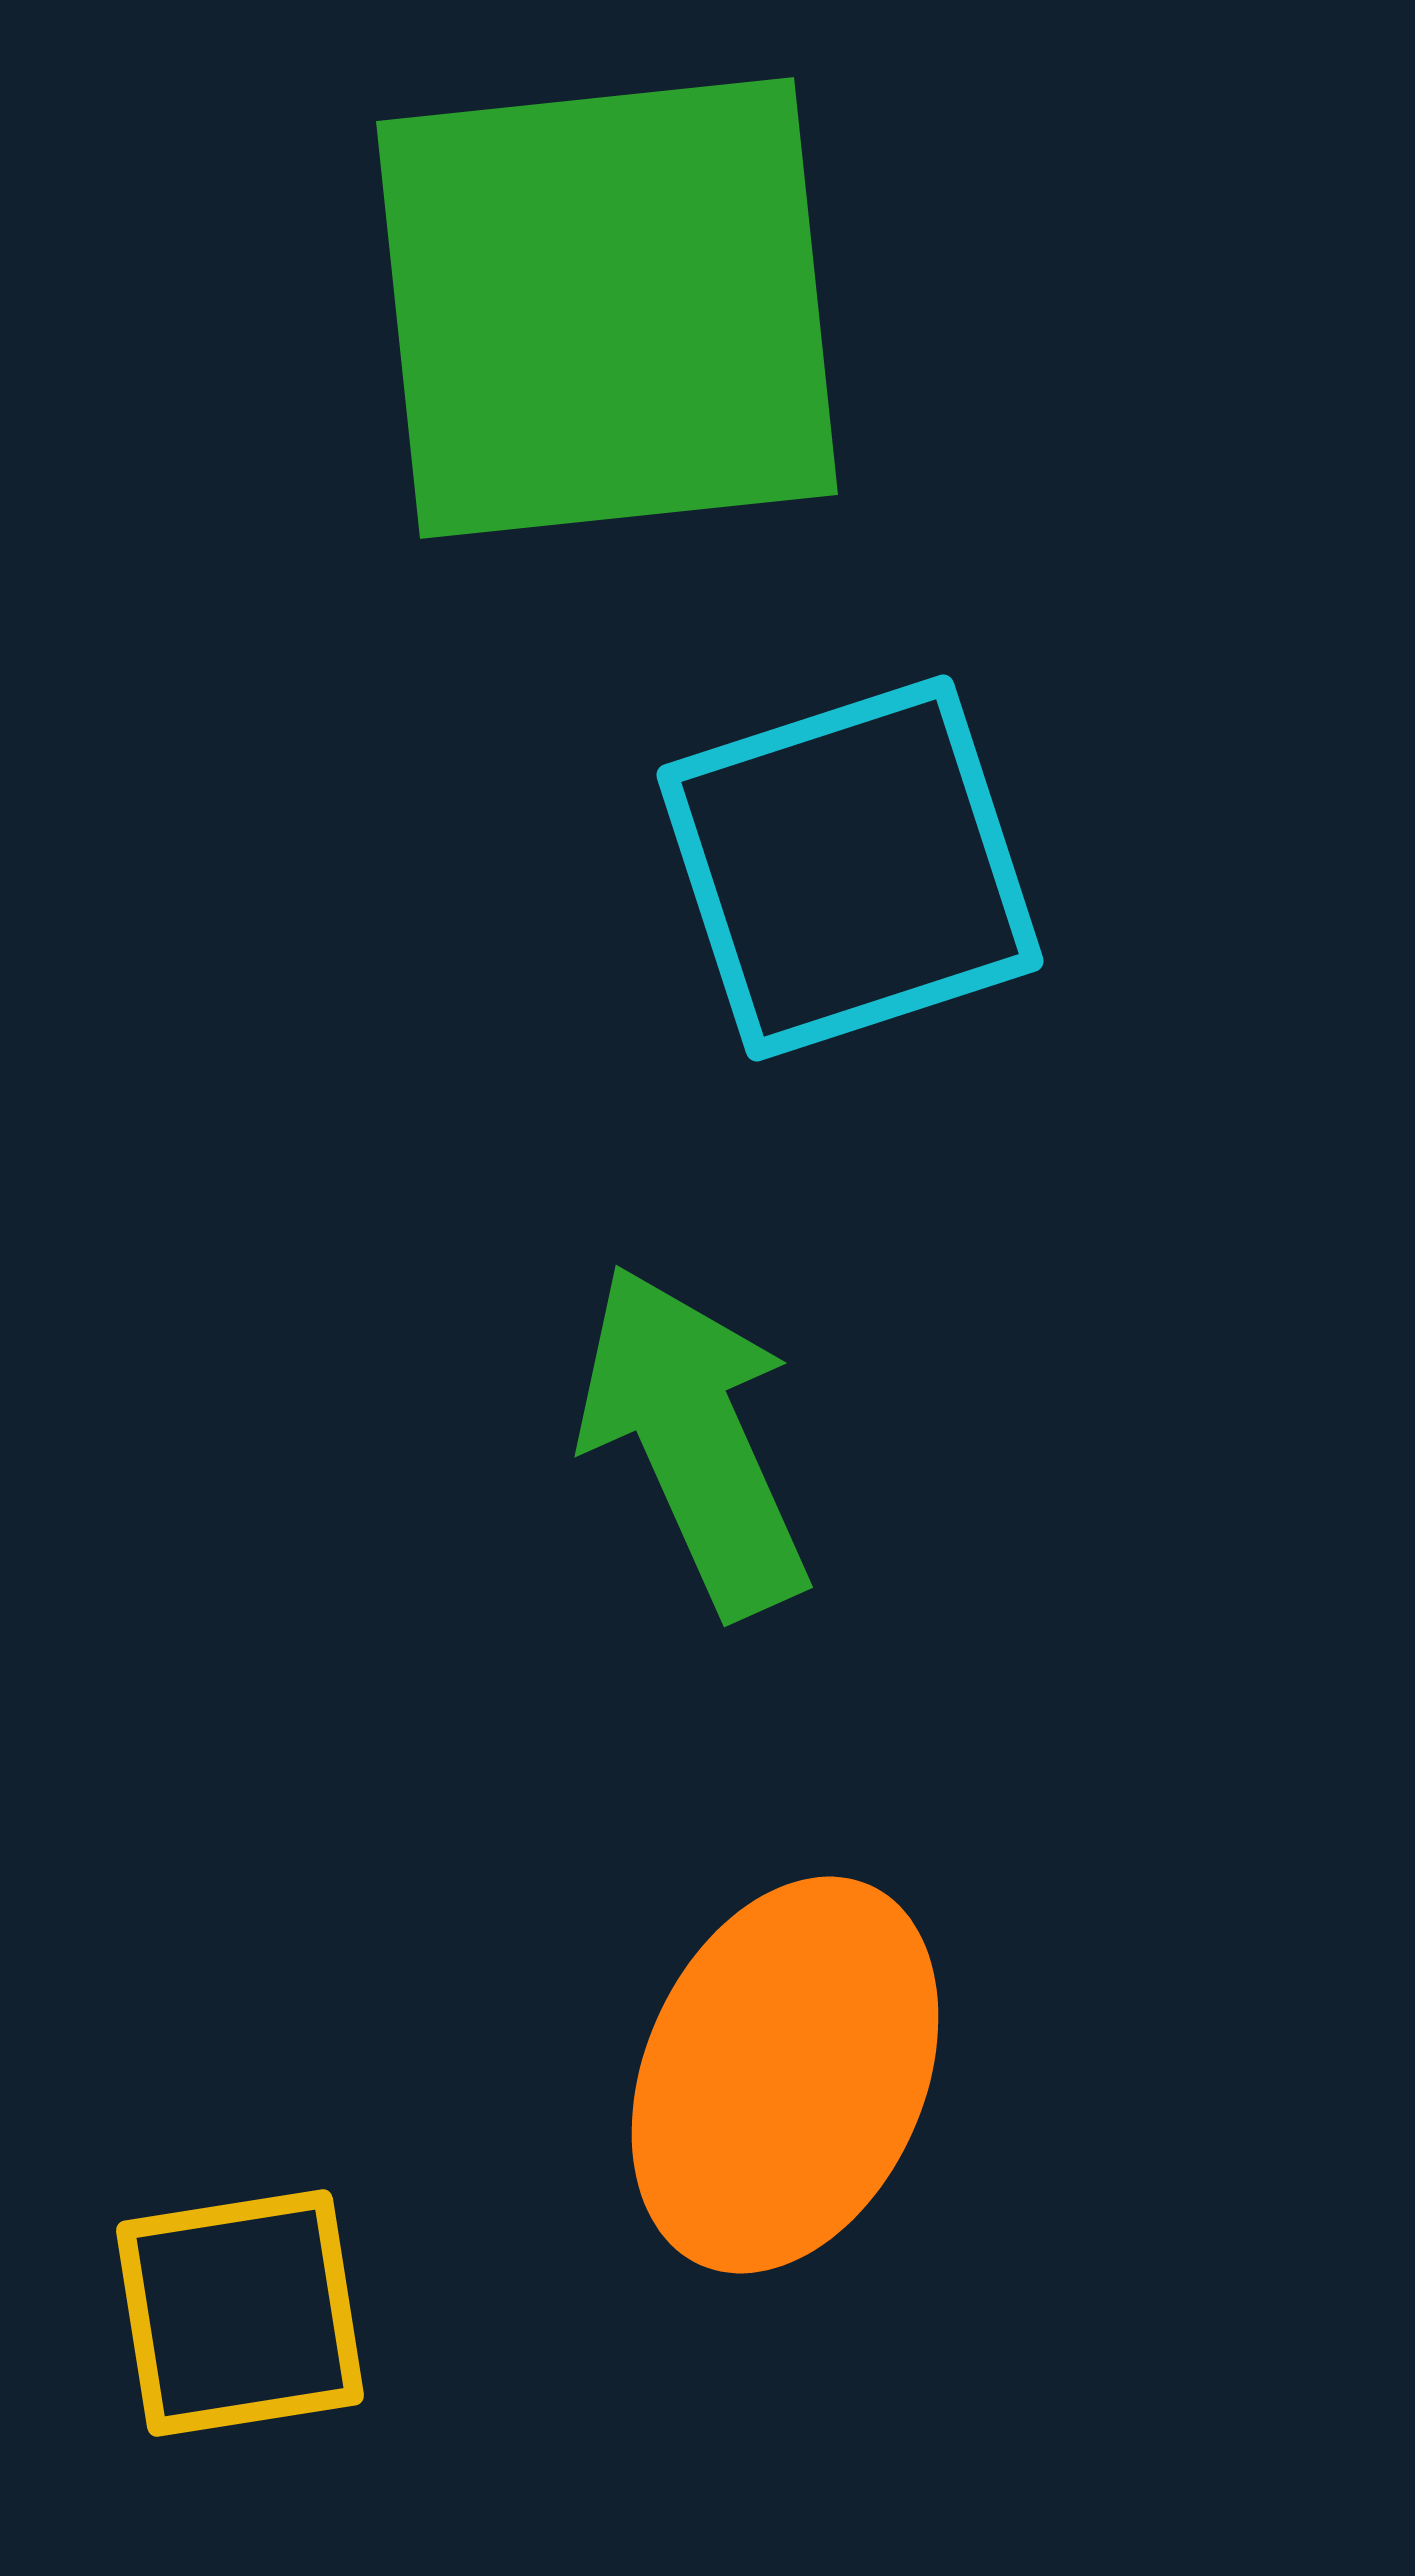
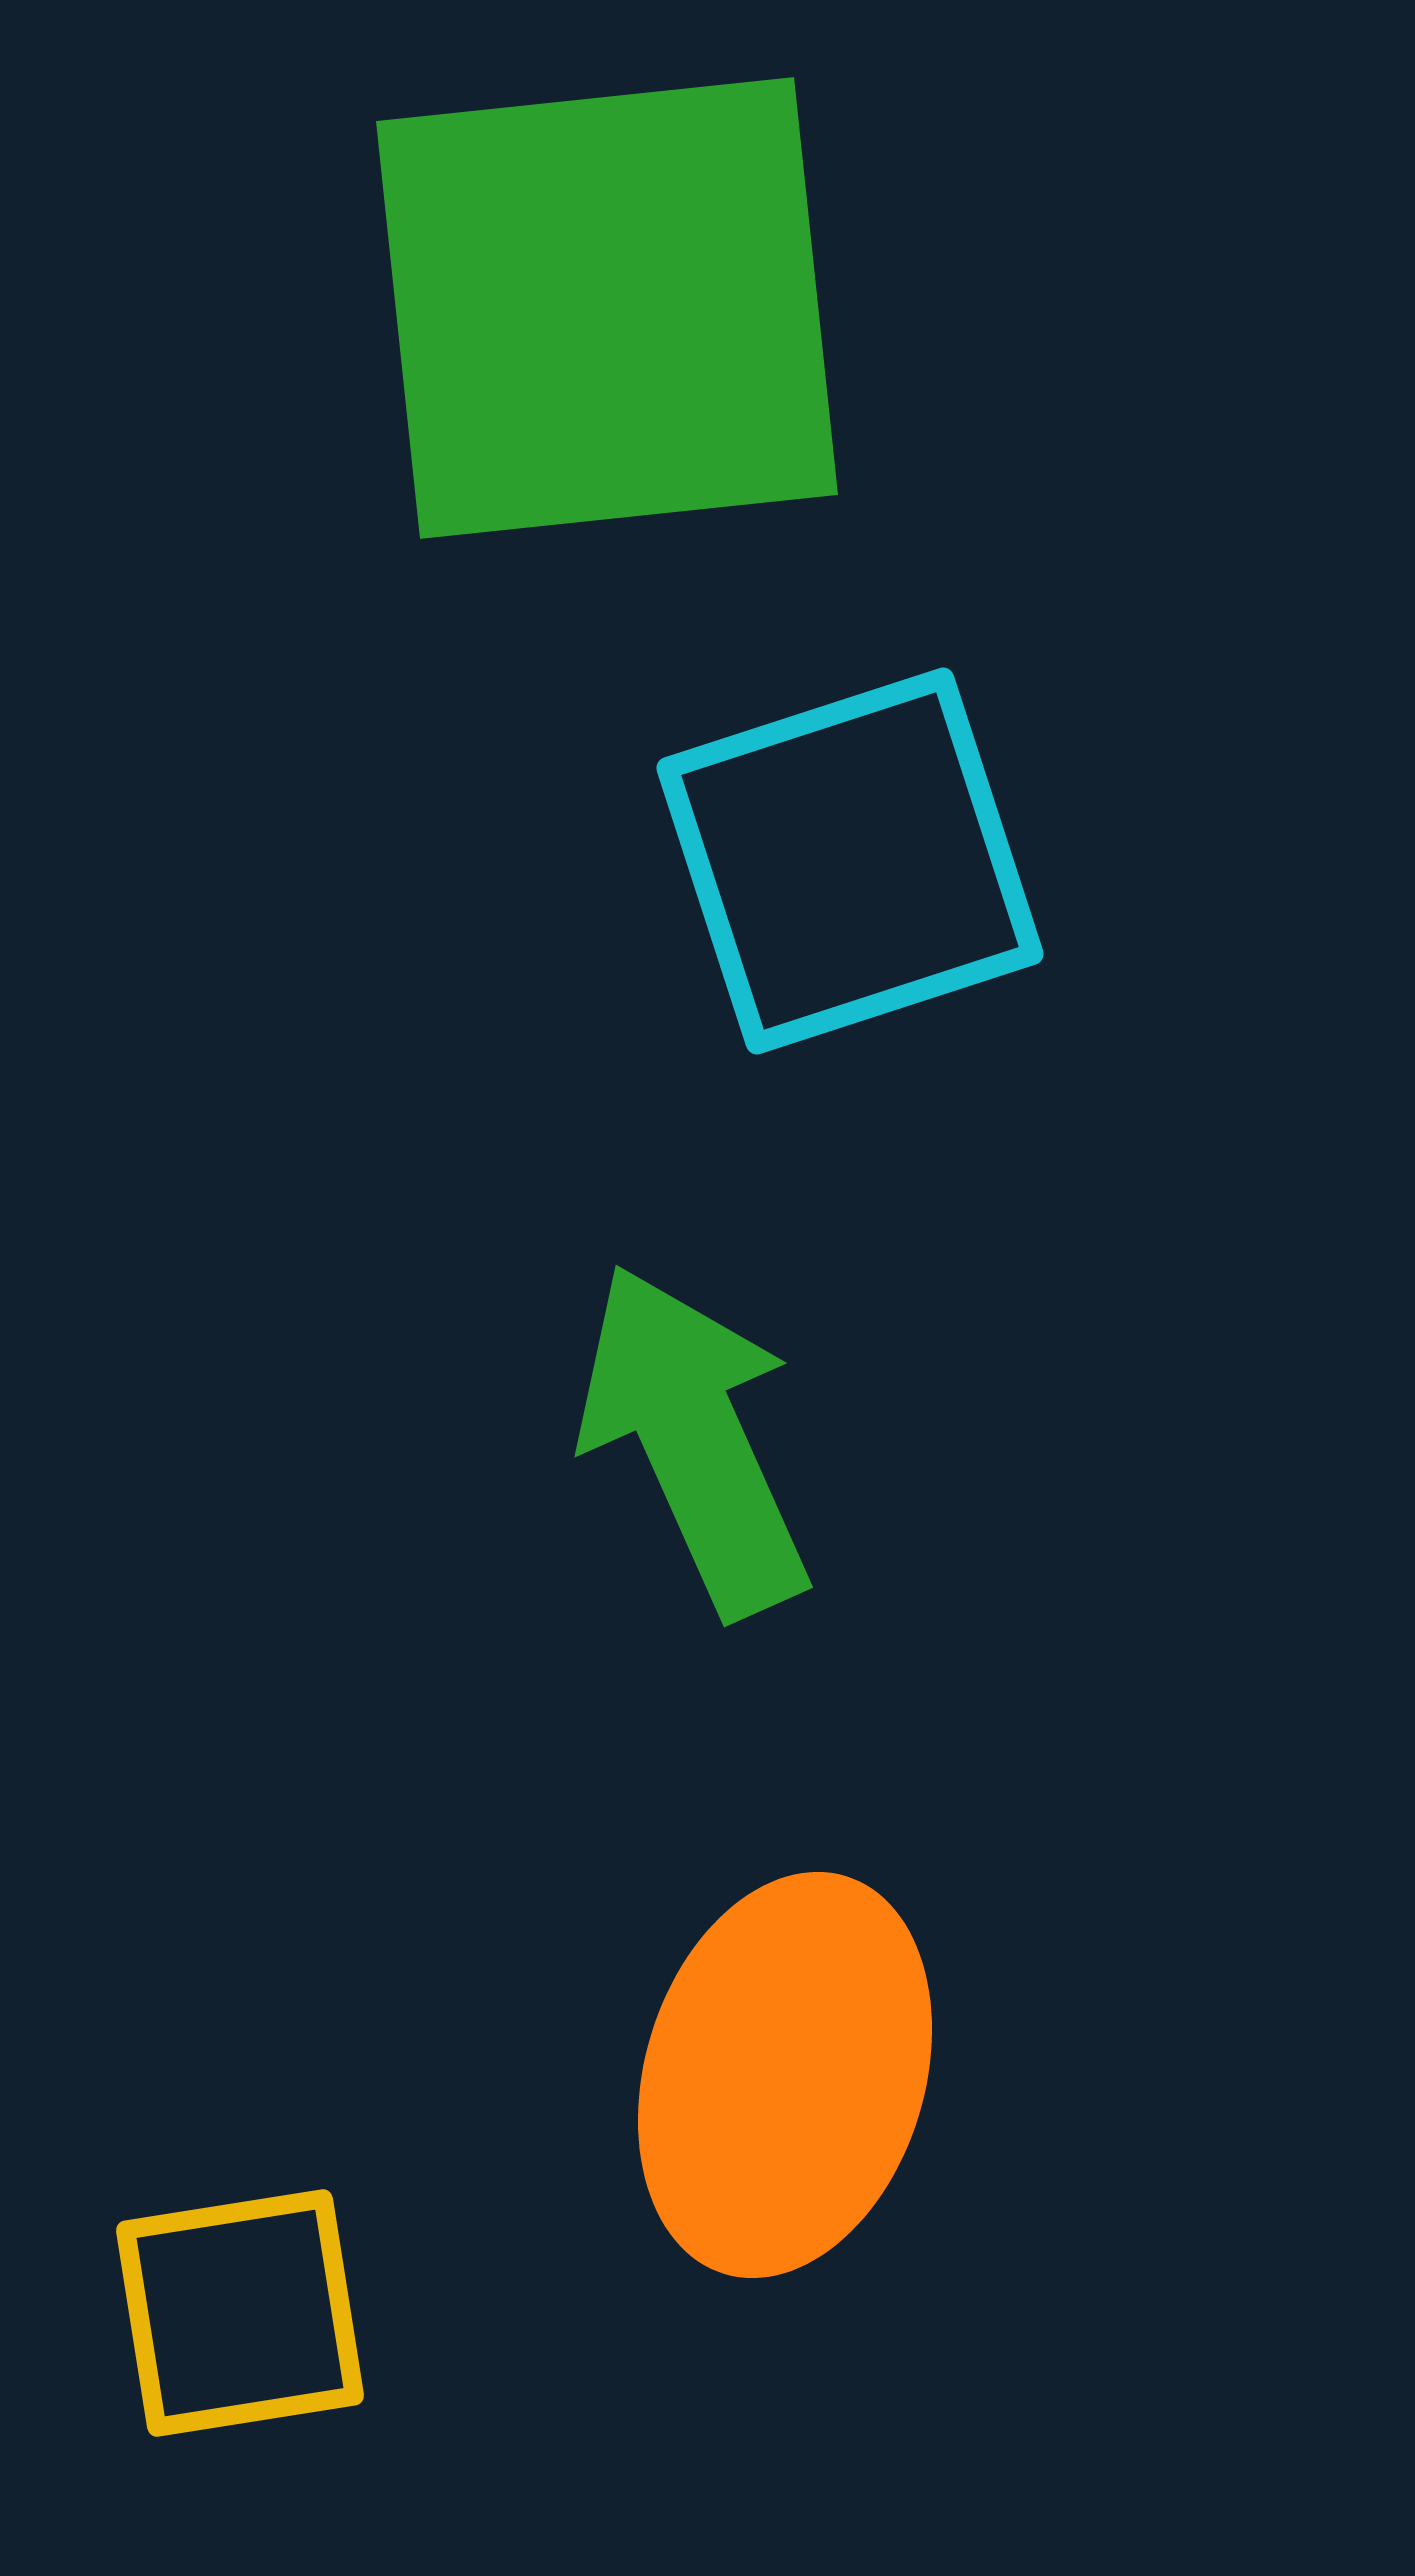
cyan square: moved 7 px up
orange ellipse: rotated 7 degrees counterclockwise
